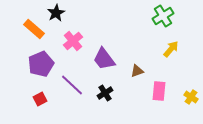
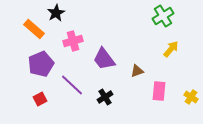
pink cross: rotated 24 degrees clockwise
black cross: moved 4 px down
